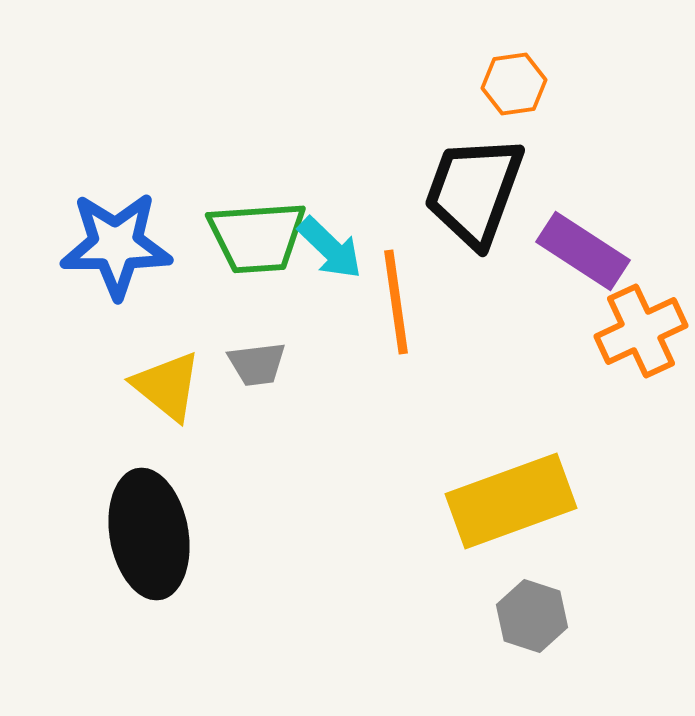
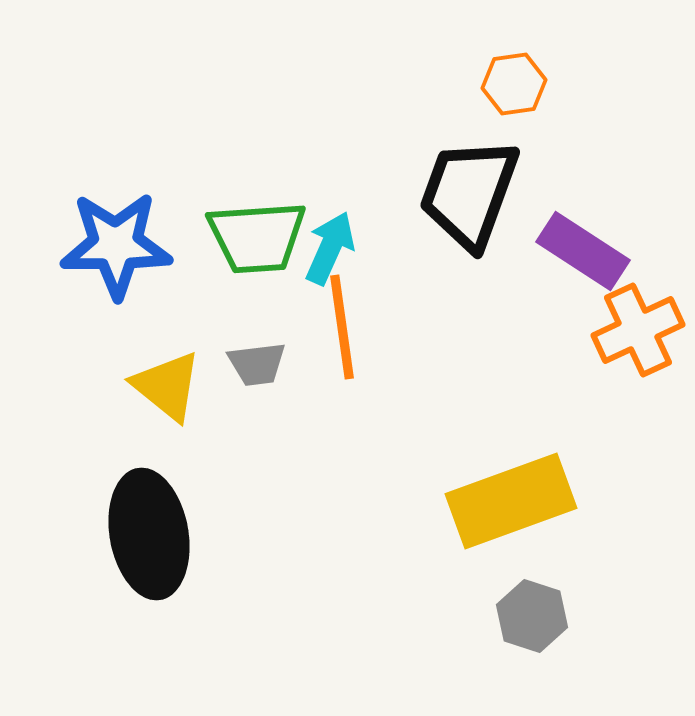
black trapezoid: moved 5 px left, 2 px down
cyan arrow: rotated 110 degrees counterclockwise
orange line: moved 54 px left, 25 px down
orange cross: moved 3 px left, 1 px up
